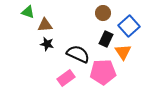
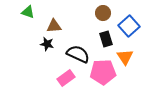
brown triangle: moved 9 px right, 1 px down
black rectangle: rotated 42 degrees counterclockwise
orange triangle: moved 2 px right, 5 px down
